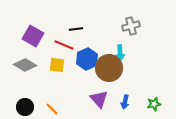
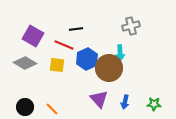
gray diamond: moved 2 px up
green star: rotated 16 degrees clockwise
